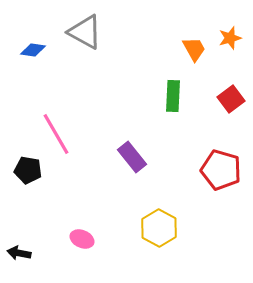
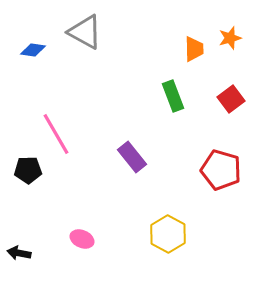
orange trapezoid: rotated 28 degrees clockwise
green rectangle: rotated 24 degrees counterclockwise
black pentagon: rotated 12 degrees counterclockwise
yellow hexagon: moved 9 px right, 6 px down
